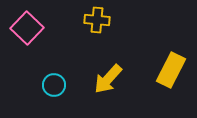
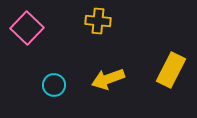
yellow cross: moved 1 px right, 1 px down
yellow arrow: rotated 28 degrees clockwise
